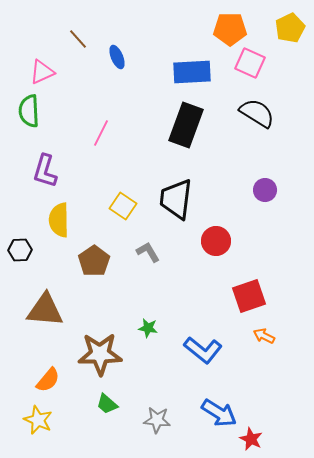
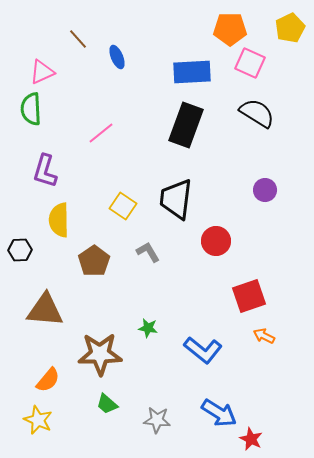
green semicircle: moved 2 px right, 2 px up
pink line: rotated 24 degrees clockwise
